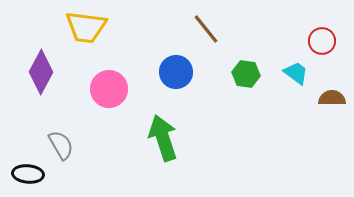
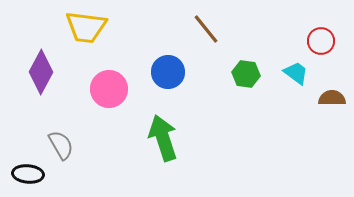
red circle: moved 1 px left
blue circle: moved 8 px left
